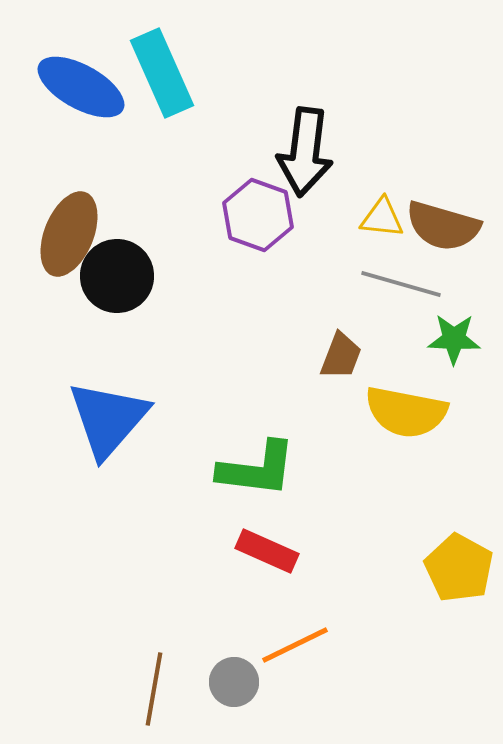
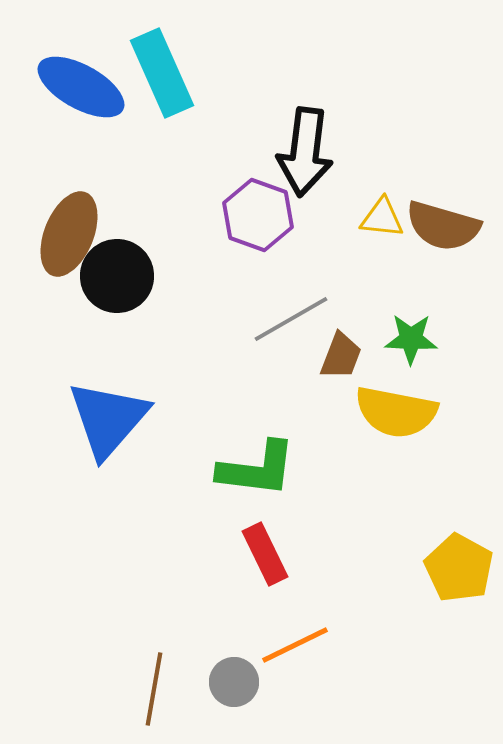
gray line: moved 110 px left, 35 px down; rotated 46 degrees counterclockwise
green star: moved 43 px left
yellow semicircle: moved 10 px left
red rectangle: moved 2 px left, 3 px down; rotated 40 degrees clockwise
